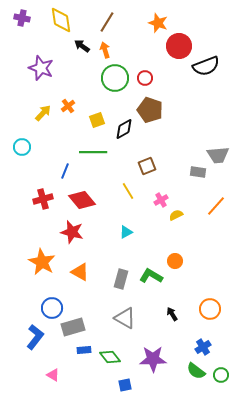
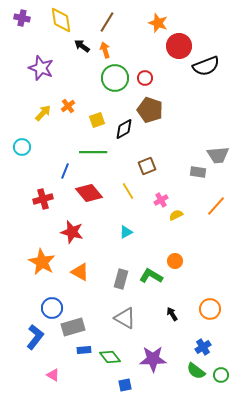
red diamond at (82, 200): moved 7 px right, 7 px up
